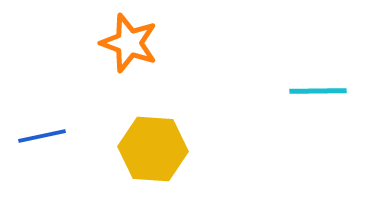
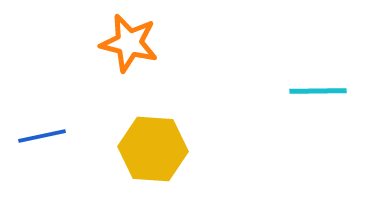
orange star: rotated 6 degrees counterclockwise
